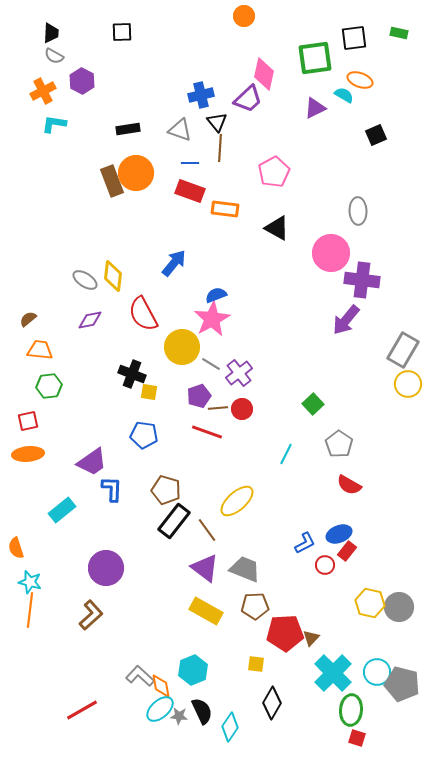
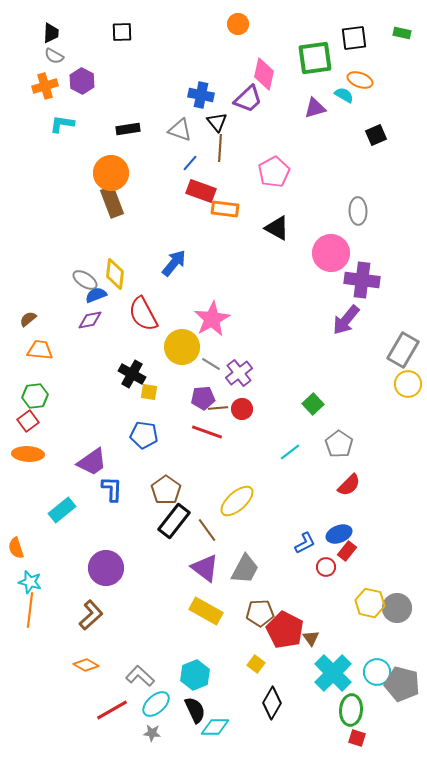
orange circle at (244, 16): moved 6 px left, 8 px down
green rectangle at (399, 33): moved 3 px right
orange cross at (43, 91): moved 2 px right, 5 px up; rotated 10 degrees clockwise
blue cross at (201, 95): rotated 25 degrees clockwise
purple triangle at (315, 108): rotated 10 degrees clockwise
cyan L-shape at (54, 124): moved 8 px right
blue line at (190, 163): rotated 48 degrees counterclockwise
orange circle at (136, 173): moved 25 px left
brown rectangle at (112, 181): moved 21 px down
red rectangle at (190, 191): moved 11 px right
yellow diamond at (113, 276): moved 2 px right, 2 px up
blue semicircle at (216, 295): moved 120 px left
black cross at (132, 374): rotated 8 degrees clockwise
green hexagon at (49, 386): moved 14 px left, 10 px down
purple pentagon at (199, 396): moved 4 px right, 2 px down; rotated 15 degrees clockwise
red square at (28, 421): rotated 25 degrees counterclockwise
orange ellipse at (28, 454): rotated 8 degrees clockwise
cyan line at (286, 454): moved 4 px right, 2 px up; rotated 25 degrees clockwise
red semicircle at (349, 485): rotated 75 degrees counterclockwise
brown pentagon at (166, 490): rotated 20 degrees clockwise
red circle at (325, 565): moved 1 px right, 2 px down
gray trapezoid at (245, 569): rotated 96 degrees clockwise
brown pentagon at (255, 606): moved 5 px right, 7 px down
gray circle at (399, 607): moved 2 px left, 1 px down
red pentagon at (285, 633): moved 3 px up; rotated 30 degrees clockwise
brown triangle at (311, 638): rotated 18 degrees counterclockwise
yellow square at (256, 664): rotated 30 degrees clockwise
cyan hexagon at (193, 670): moved 2 px right, 5 px down
orange diamond at (161, 686): moved 75 px left, 21 px up; rotated 50 degrees counterclockwise
cyan ellipse at (160, 709): moved 4 px left, 5 px up
red line at (82, 710): moved 30 px right
black semicircle at (202, 711): moved 7 px left, 1 px up
gray star at (179, 716): moved 27 px left, 17 px down
cyan diamond at (230, 727): moved 15 px left; rotated 56 degrees clockwise
